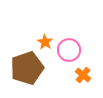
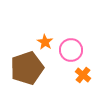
pink circle: moved 2 px right
